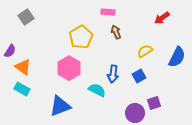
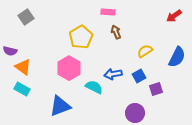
red arrow: moved 12 px right, 2 px up
purple semicircle: rotated 72 degrees clockwise
blue arrow: rotated 72 degrees clockwise
cyan semicircle: moved 3 px left, 3 px up
purple square: moved 2 px right, 14 px up
